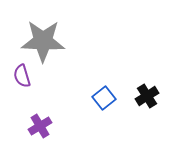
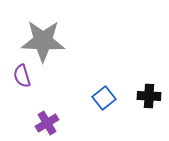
black cross: moved 2 px right; rotated 35 degrees clockwise
purple cross: moved 7 px right, 3 px up
